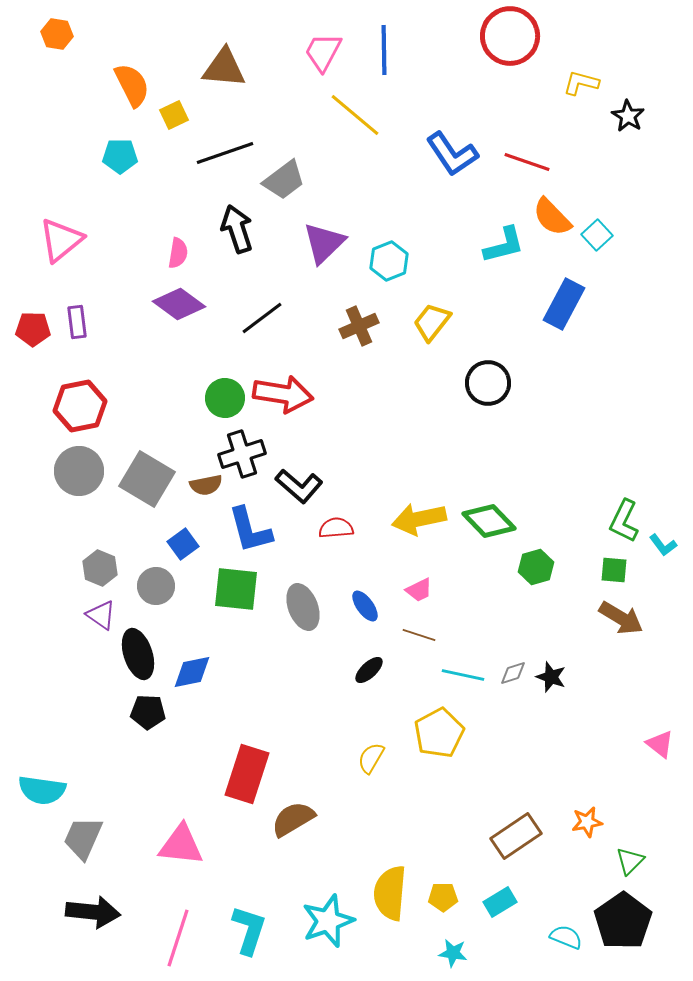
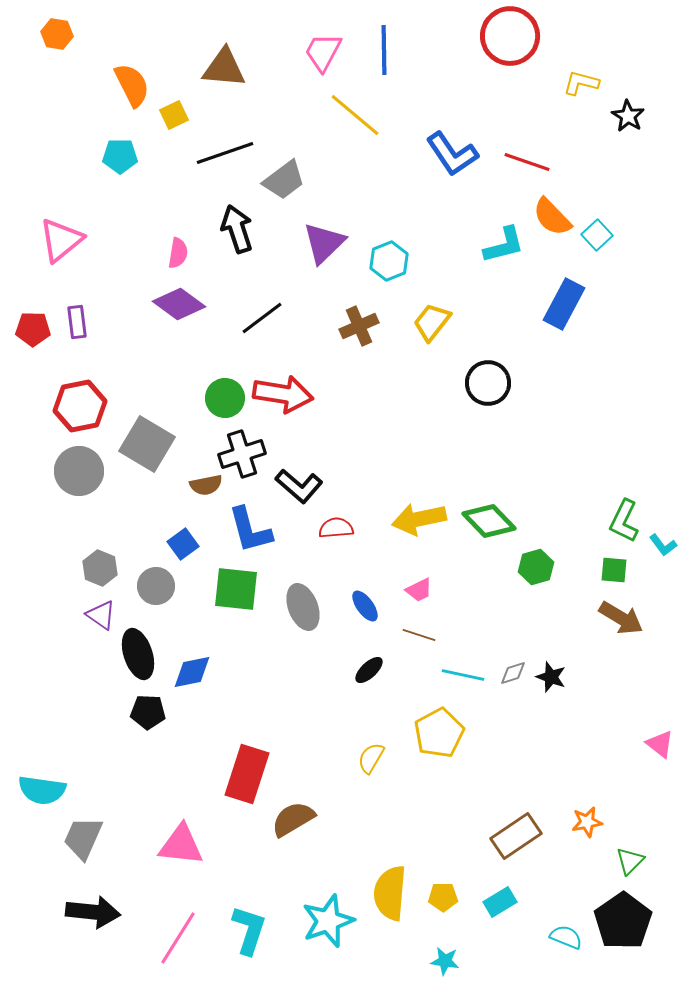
gray square at (147, 479): moved 35 px up
pink line at (178, 938): rotated 14 degrees clockwise
cyan star at (453, 953): moved 8 px left, 8 px down
